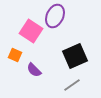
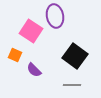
purple ellipse: rotated 35 degrees counterclockwise
black square: rotated 30 degrees counterclockwise
gray line: rotated 36 degrees clockwise
